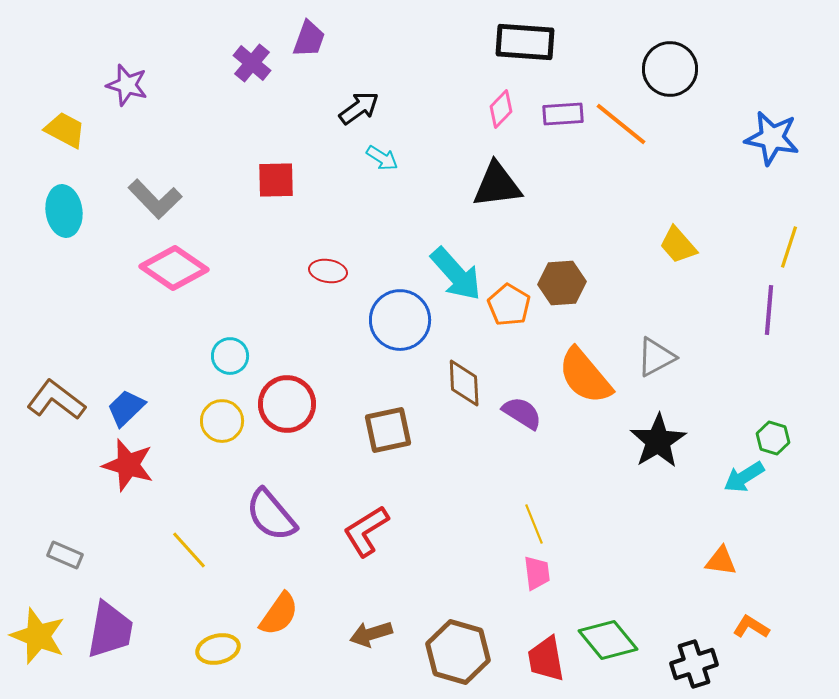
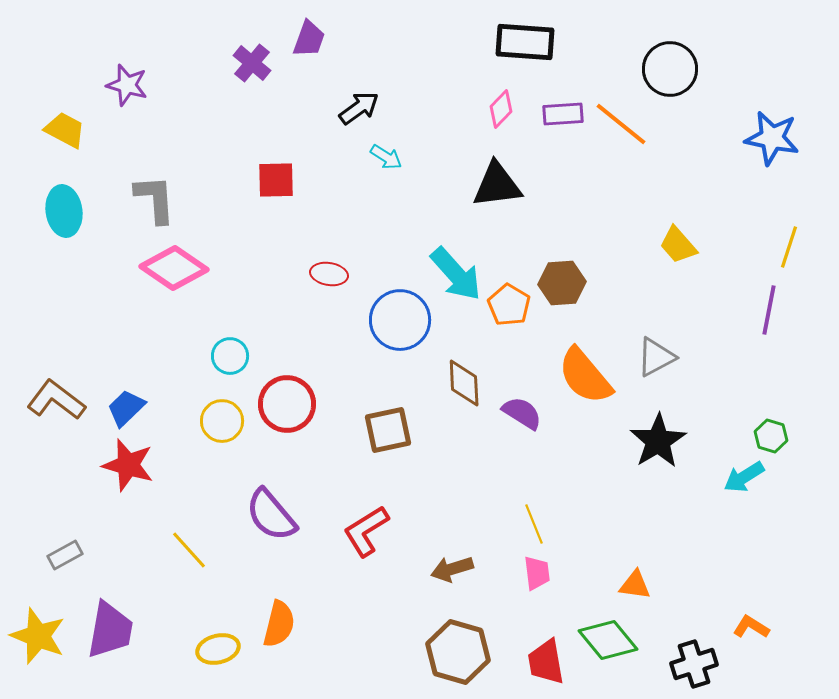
cyan arrow at (382, 158): moved 4 px right, 1 px up
gray L-shape at (155, 199): rotated 140 degrees counterclockwise
red ellipse at (328, 271): moved 1 px right, 3 px down
purple line at (769, 310): rotated 6 degrees clockwise
green hexagon at (773, 438): moved 2 px left, 2 px up
gray rectangle at (65, 555): rotated 52 degrees counterclockwise
orange triangle at (721, 561): moved 86 px left, 24 px down
orange semicircle at (279, 614): moved 10 px down; rotated 21 degrees counterclockwise
brown arrow at (371, 634): moved 81 px right, 65 px up
red trapezoid at (546, 659): moved 3 px down
